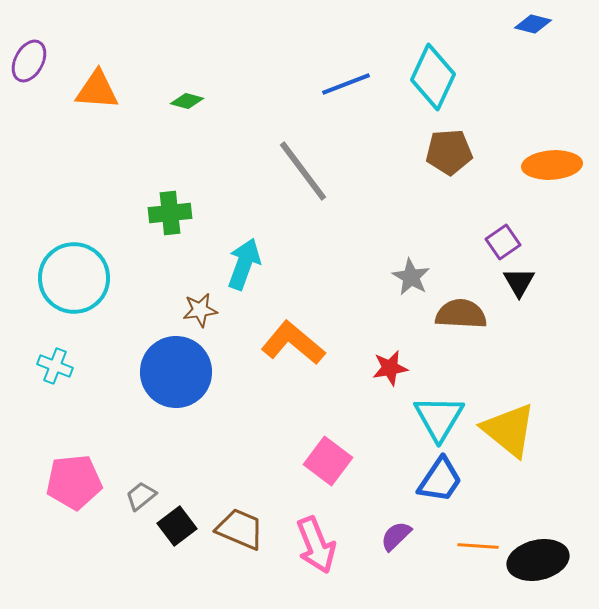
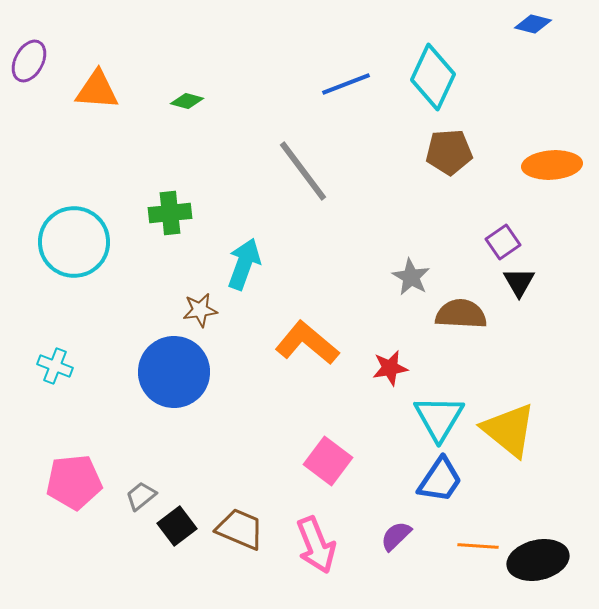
cyan circle: moved 36 px up
orange L-shape: moved 14 px right
blue circle: moved 2 px left
